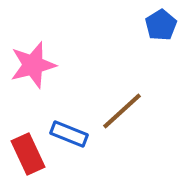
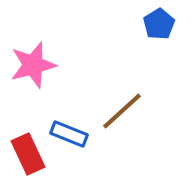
blue pentagon: moved 2 px left, 1 px up
